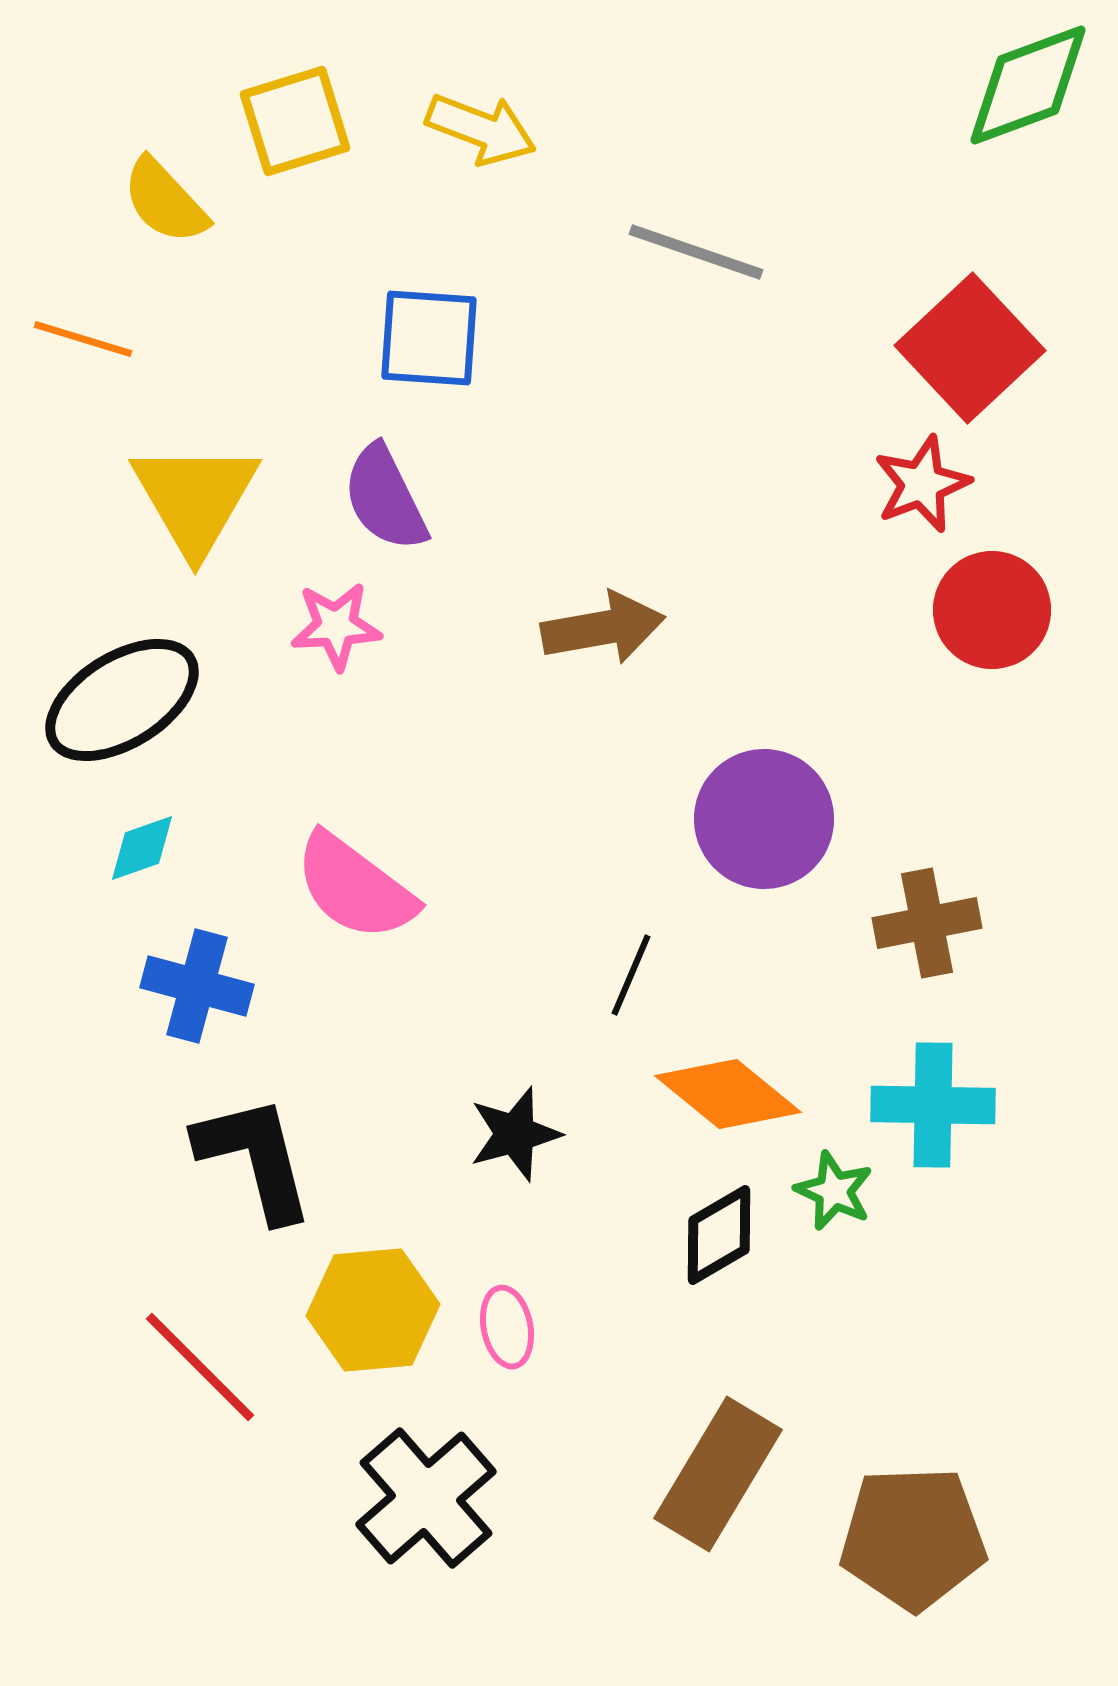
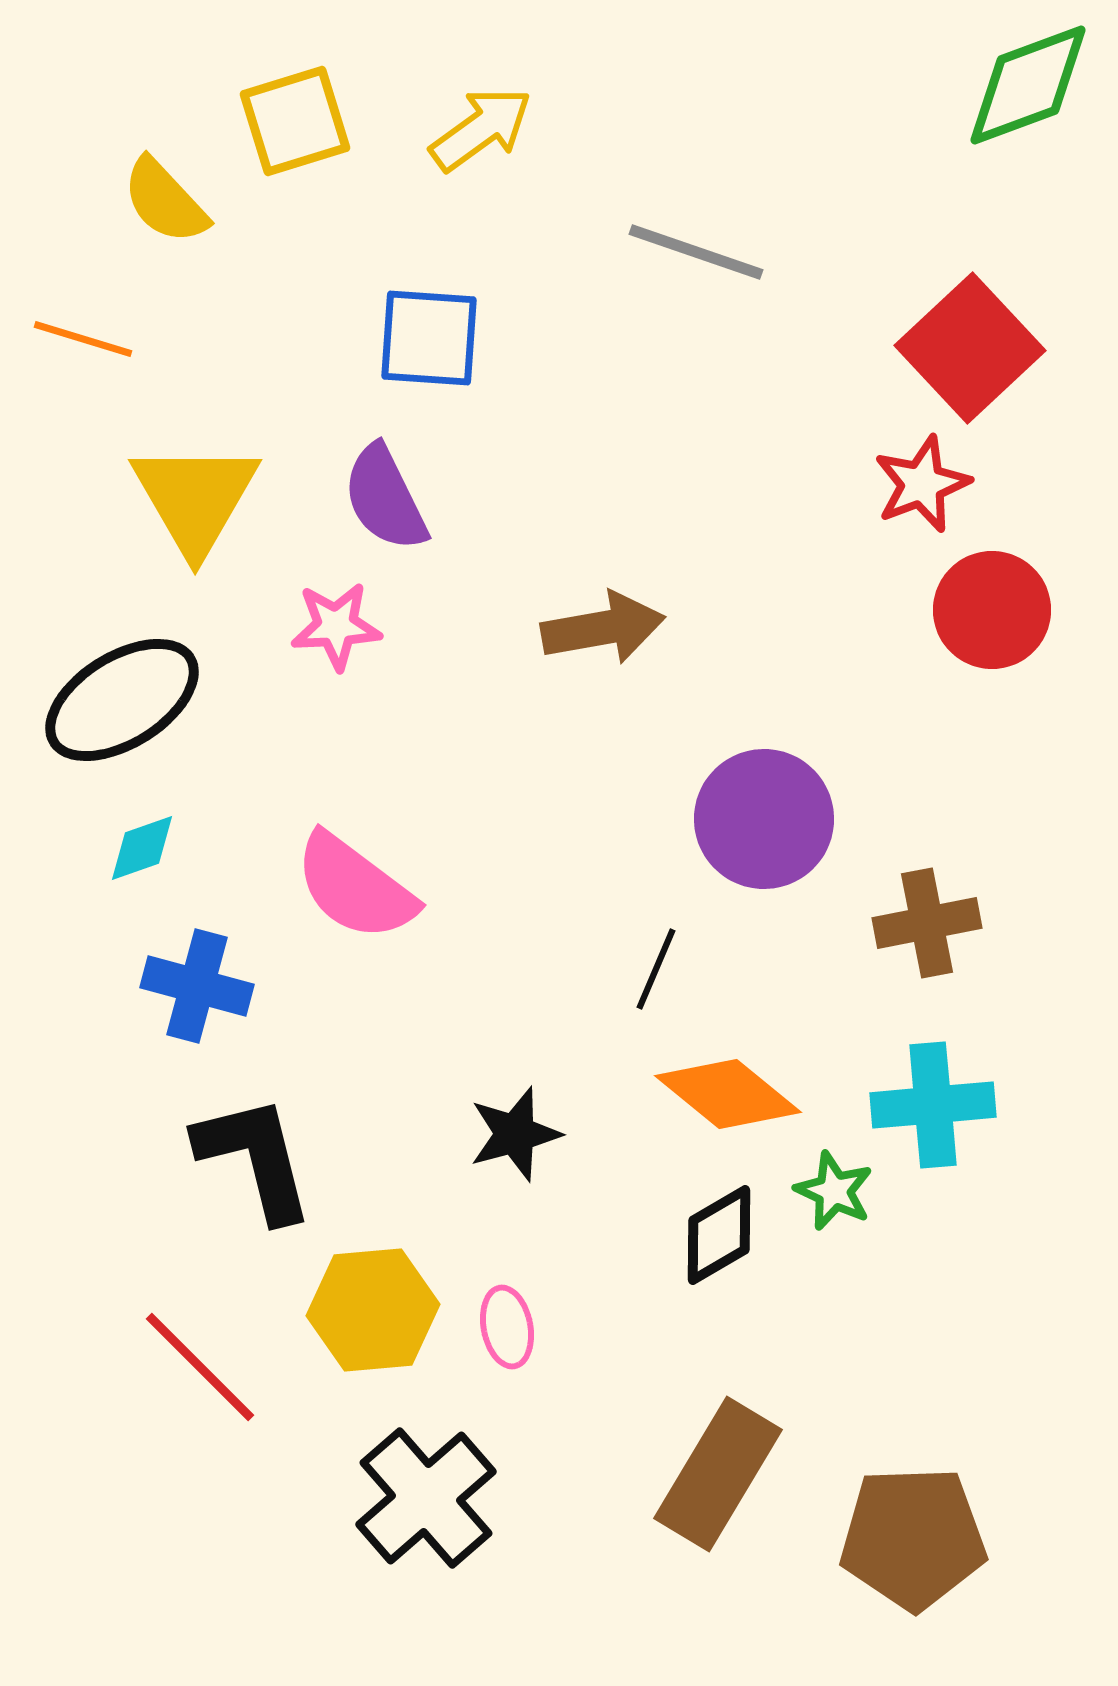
yellow arrow: rotated 57 degrees counterclockwise
black line: moved 25 px right, 6 px up
cyan cross: rotated 6 degrees counterclockwise
